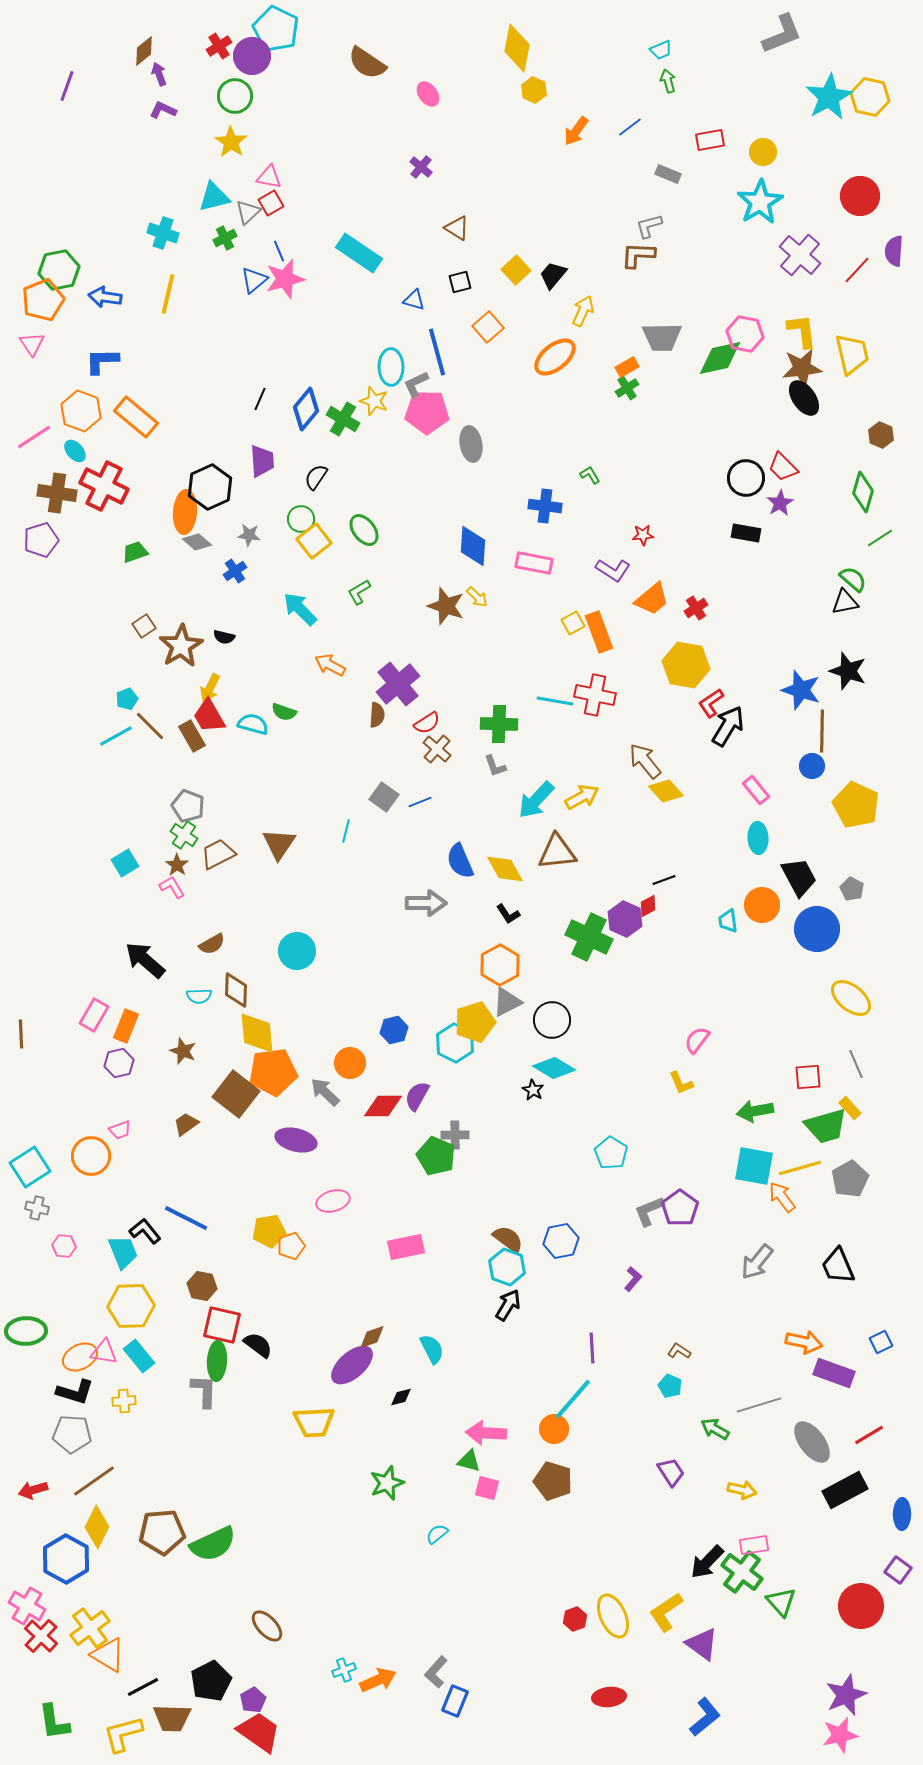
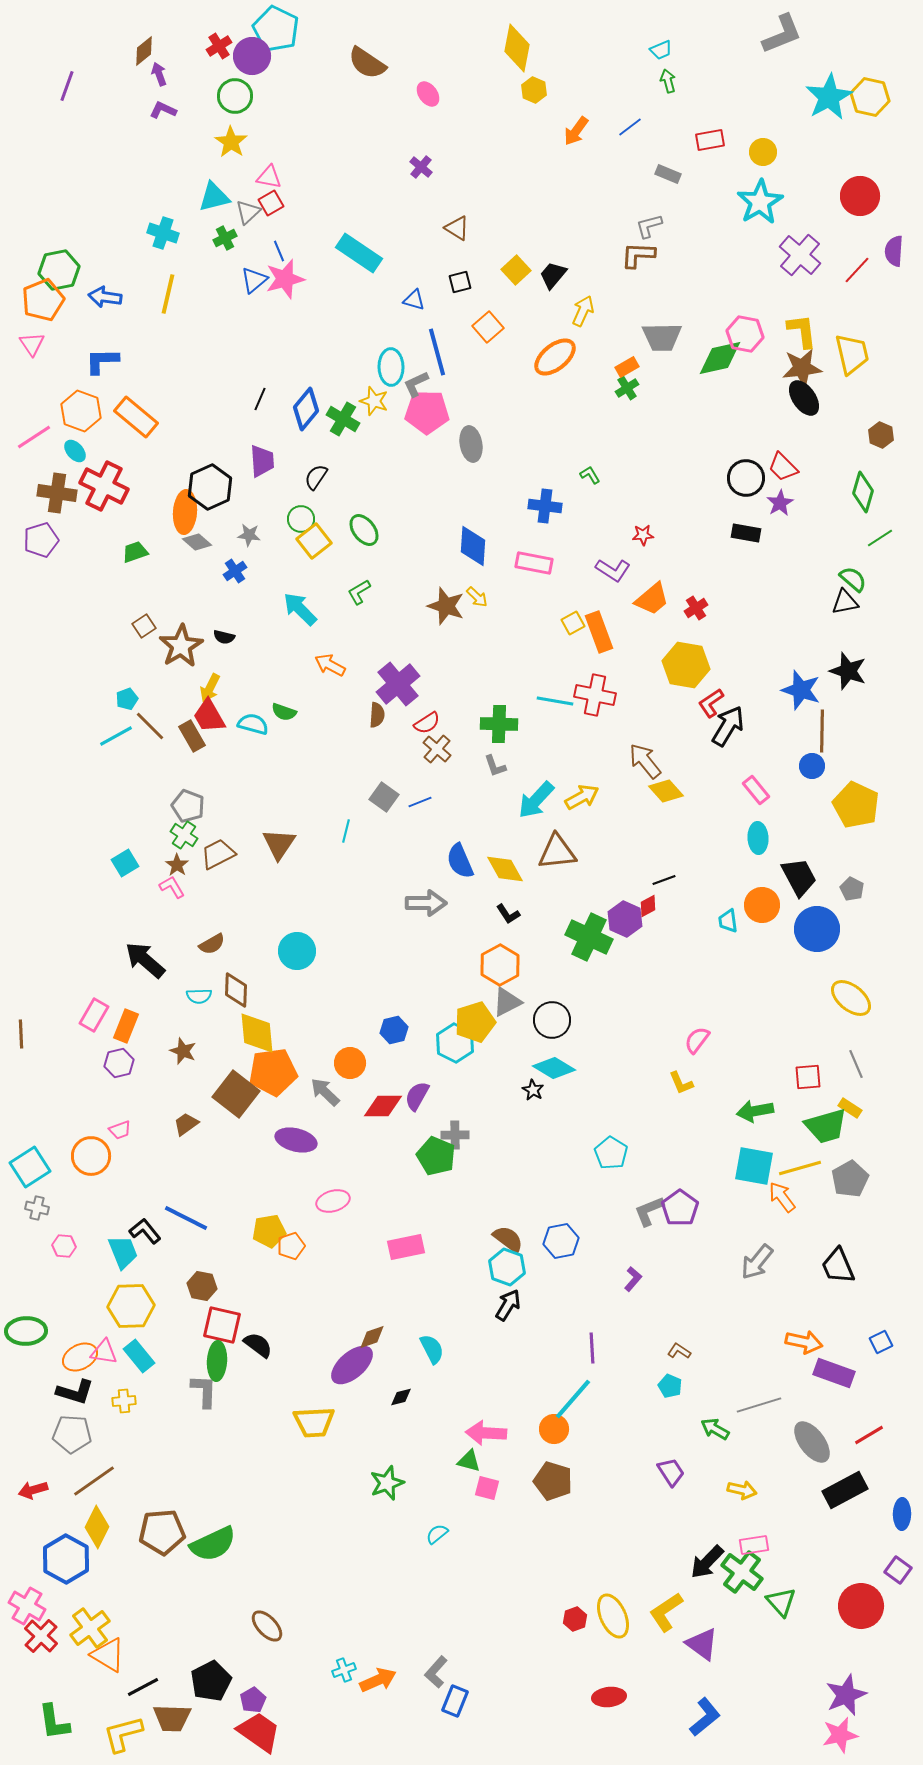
yellow rectangle at (850, 1108): rotated 15 degrees counterclockwise
